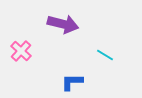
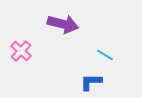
blue L-shape: moved 19 px right
